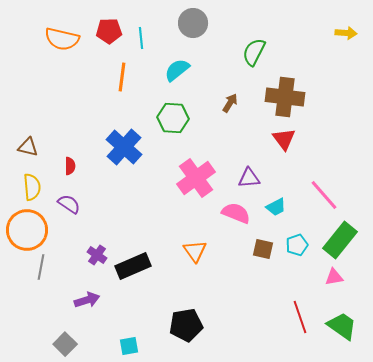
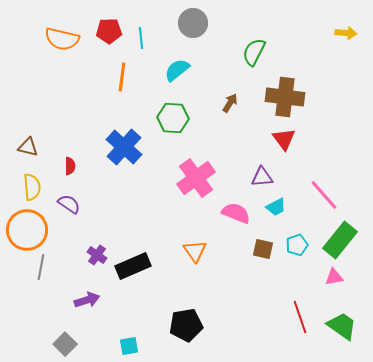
purple triangle: moved 13 px right, 1 px up
